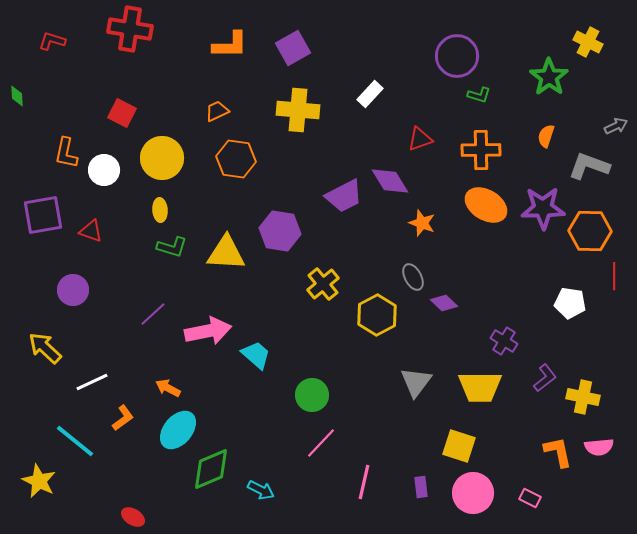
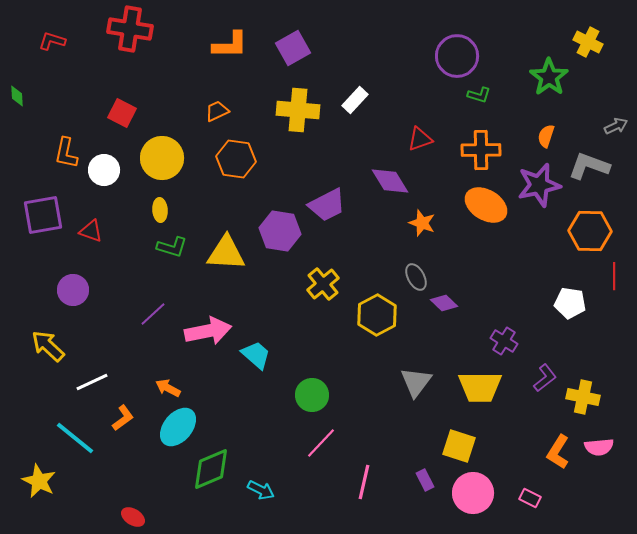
white rectangle at (370, 94): moved 15 px left, 6 px down
purple trapezoid at (344, 196): moved 17 px left, 9 px down
purple star at (543, 208): moved 4 px left, 23 px up; rotated 12 degrees counterclockwise
gray ellipse at (413, 277): moved 3 px right
yellow arrow at (45, 348): moved 3 px right, 2 px up
cyan ellipse at (178, 430): moved 3 px up
cyan line at (75, 441): moved 3 px up
orange L-shape at (558, 452): rotated 136 degrees counterclockwise
purple rectangle at (421, 487): moved 4 px right, 7 px up; rotated 20 degrees counterclockwise
